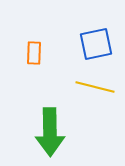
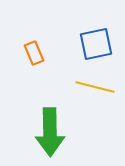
orange rectangle: rotated 25 degrees counterclockwise
